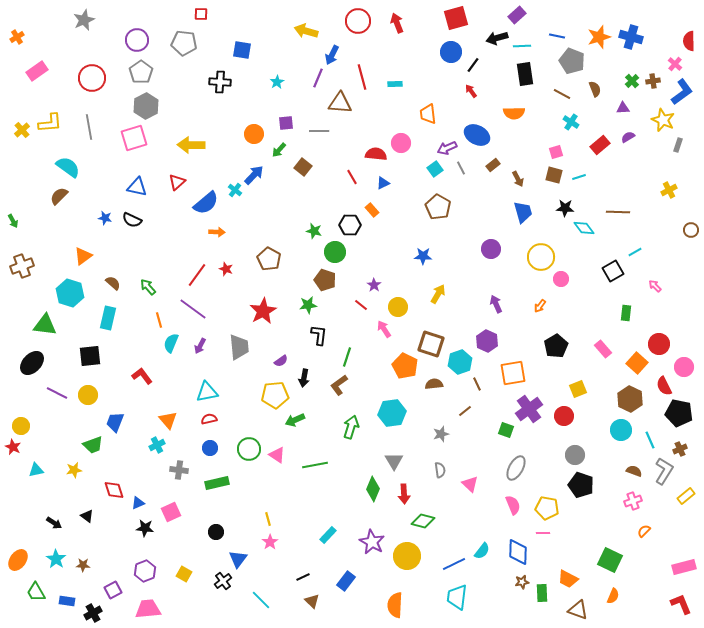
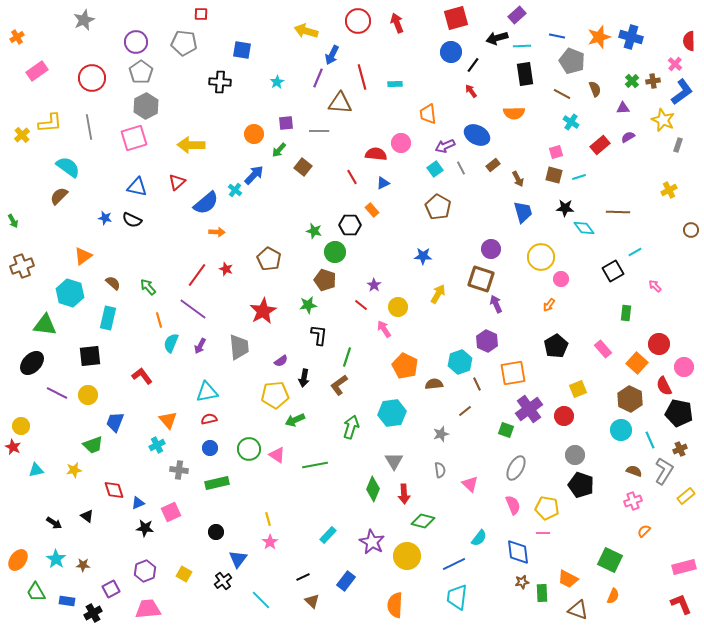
purple circle at (137, 40): moved 1 px left, 2 px down
yellow cross at (22, 130): moved 5 px down
purple arrow at (447, 148): moved 2 px left, 2 px up
orange arrow at (540, 306): moved 9 px right, 1 px up
brown square at (431, 344): moved 50 px right, 65 px up
cyan semicircle at (482, 551): moved 3 px left, 13 px up
blue diamond at (518, 552): rotated 8 degrees counterclockwise
purple square at (113, 590): moved 2 px left, 1 px up
